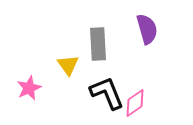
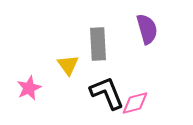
pink diamond: rotated 20 degrees clockwise
